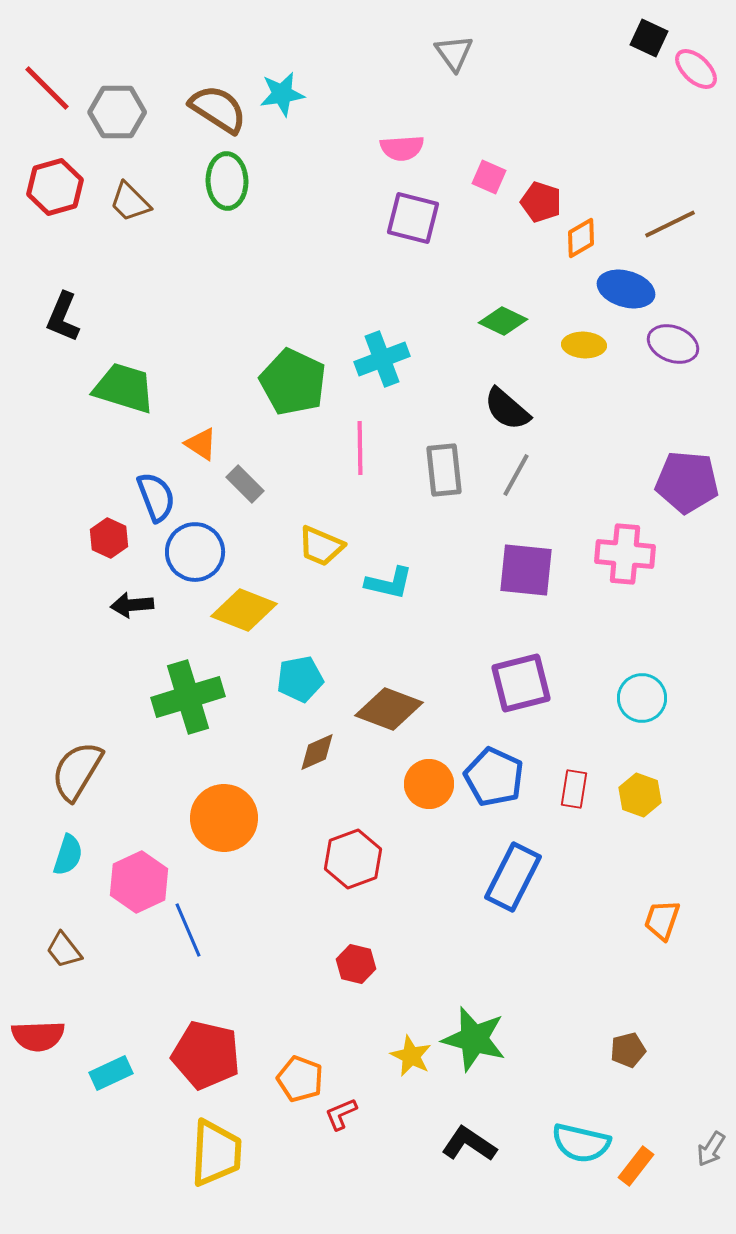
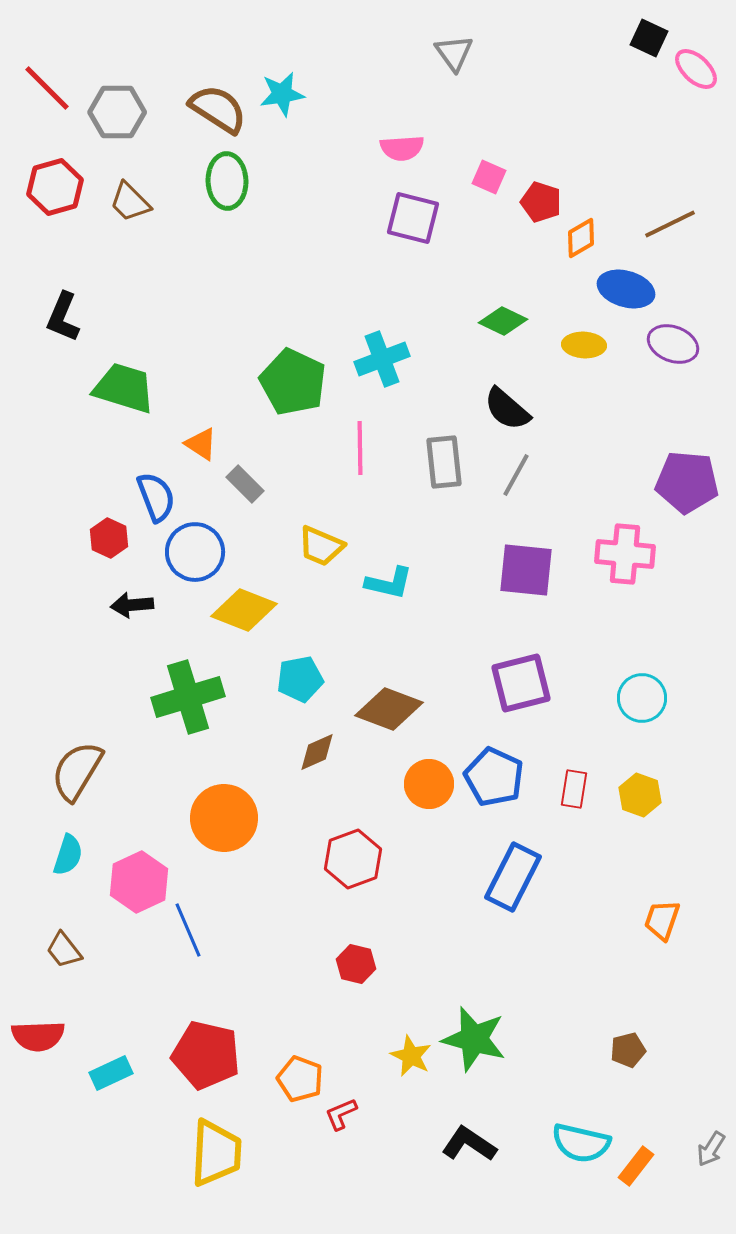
gray rectangle at (444, 470): moved 8 px up
